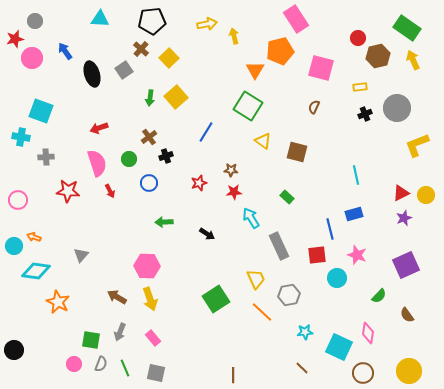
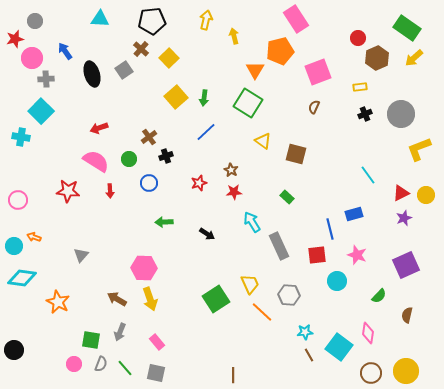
yellow arrow at (207, 24): moved 1 px left, 4 px up; rotated 66 degrees counterclockwise
brown hexagon at (378, 56): moved 1 px left, 2 px down; rotated 10 degrees counterclockwise
yellow arrow at (413, 60): moved 1 px right, 2 px up; rotated 108 degrees counterclockwise
pink square at (321, 68): moved 3 px left, 4 px down; rotated 36 degrees counterclockwise
green arrow at (150, 98): moved 54 px right
green square at (248, 106): moved 3 px up
gray circle at (397, 108): moved 4 px right, 6 px down
cyan square at (41, 111): rotated 25 degrees clockwise
blue line at (206, 132): rotated 15 degrees clockwise
yellow L-shape at (417, 145): moved 2 px right, 4 px down
brown square at (297, 152): moved 1 px left, 2 px down
gray cross at (46, 157): moved 78 px up
pink semicircle at (97, 163): moved 1 px left, 2 px up; rotated 40 degrees counterclockwise
brown star at (231, 170): rotated 24 degrees clockwise
cyan line at (356, 175): moved 12 px right; rotated 24 degrees counterclockwise
red arrow at (110, 191): rotated 24 degrees clockwise
cyan arrow at (251, 218): moved 1 px right, 4 px down
pink hexagon at (147, 266): moved 3 px left, 2 px down
cyan diamond at (36, 271): moved 14 px left, 7 px down
cyan circle at (337, 278): moved 3 px down
yellow trapezoid at (256, 279): moved 6 px left, 5 px down
gray hexagon at (289, 295): rotated 15 degrees clockwise
brown arrow at (117, 297): moved 2 px down
brown semicircle at (407, 315): rotated 49 degrees clockwise
pink rectangle at (153, 338): moved 4 px right, 4 px down
cyan square at (339, 347): rotated 12 degrees clockwise
green line at (125, 368): rotated 18 degrees counterclockwise
brown line at (302, 368): moved 7 px right, 13 px up; rotated 16 degrees clockwise
yellow circle at (409, 371): moved 3 px left
brown circle at (363, 373): moved 8 px right
